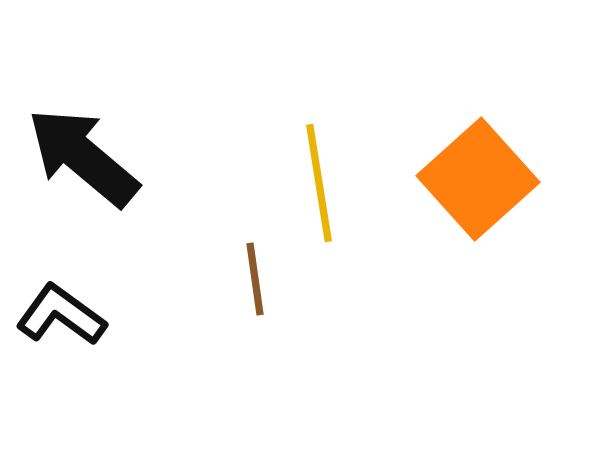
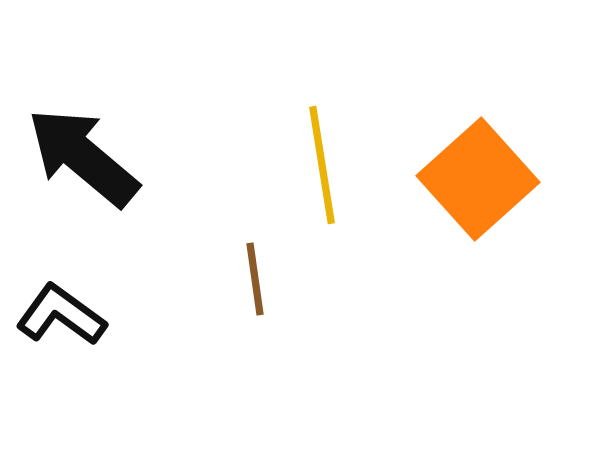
yellow line: moved 3 px right, 18 px up
